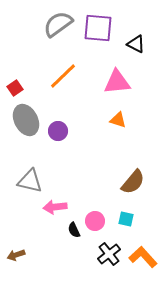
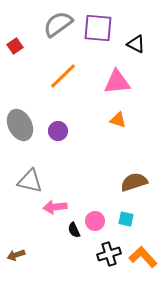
red square: moved 42 px up
gray ellipse: moved 6 px left, 5 px down
brown semicircle: moved 1 px right; rotated 148 degrees counterclockwise
black cross: rotated 20 degrees clockwise
